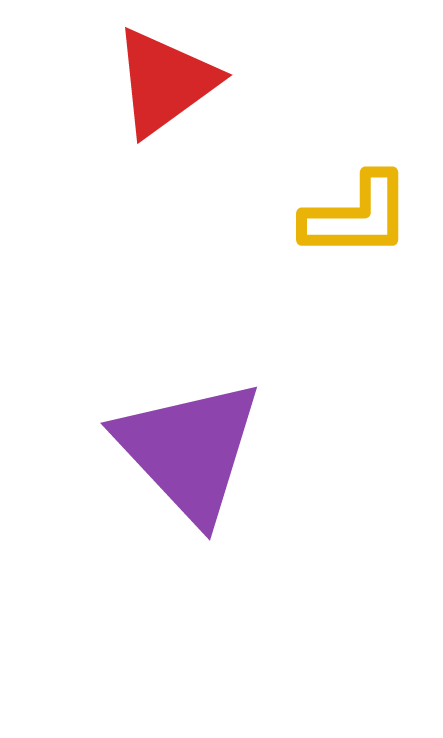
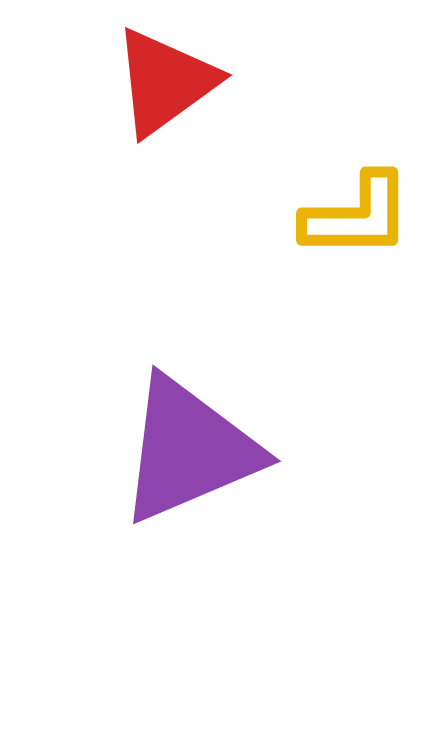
purple triangle: rotated 50 degrees clockwise
